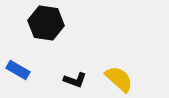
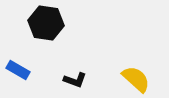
yellow semicircle: moved 17 px right
